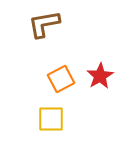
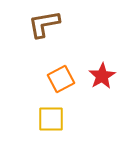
red star: moved 2 px right
